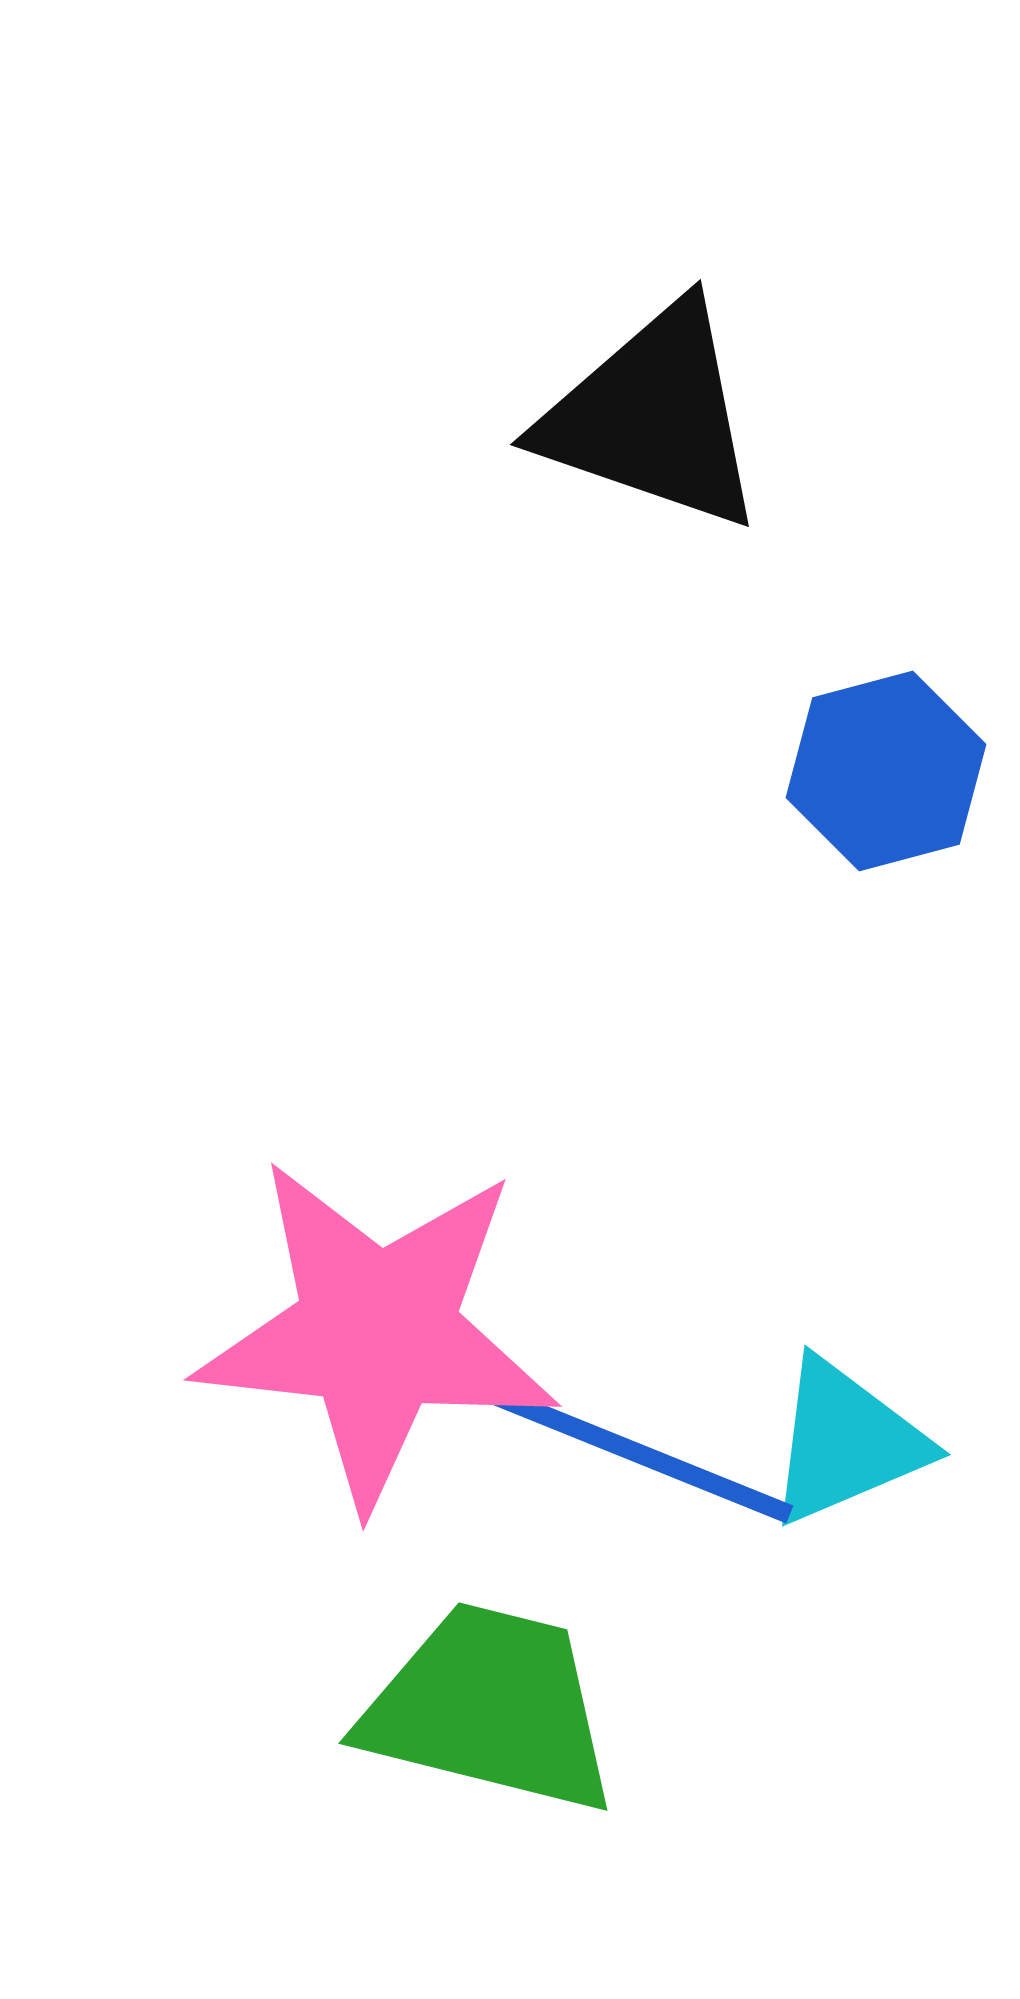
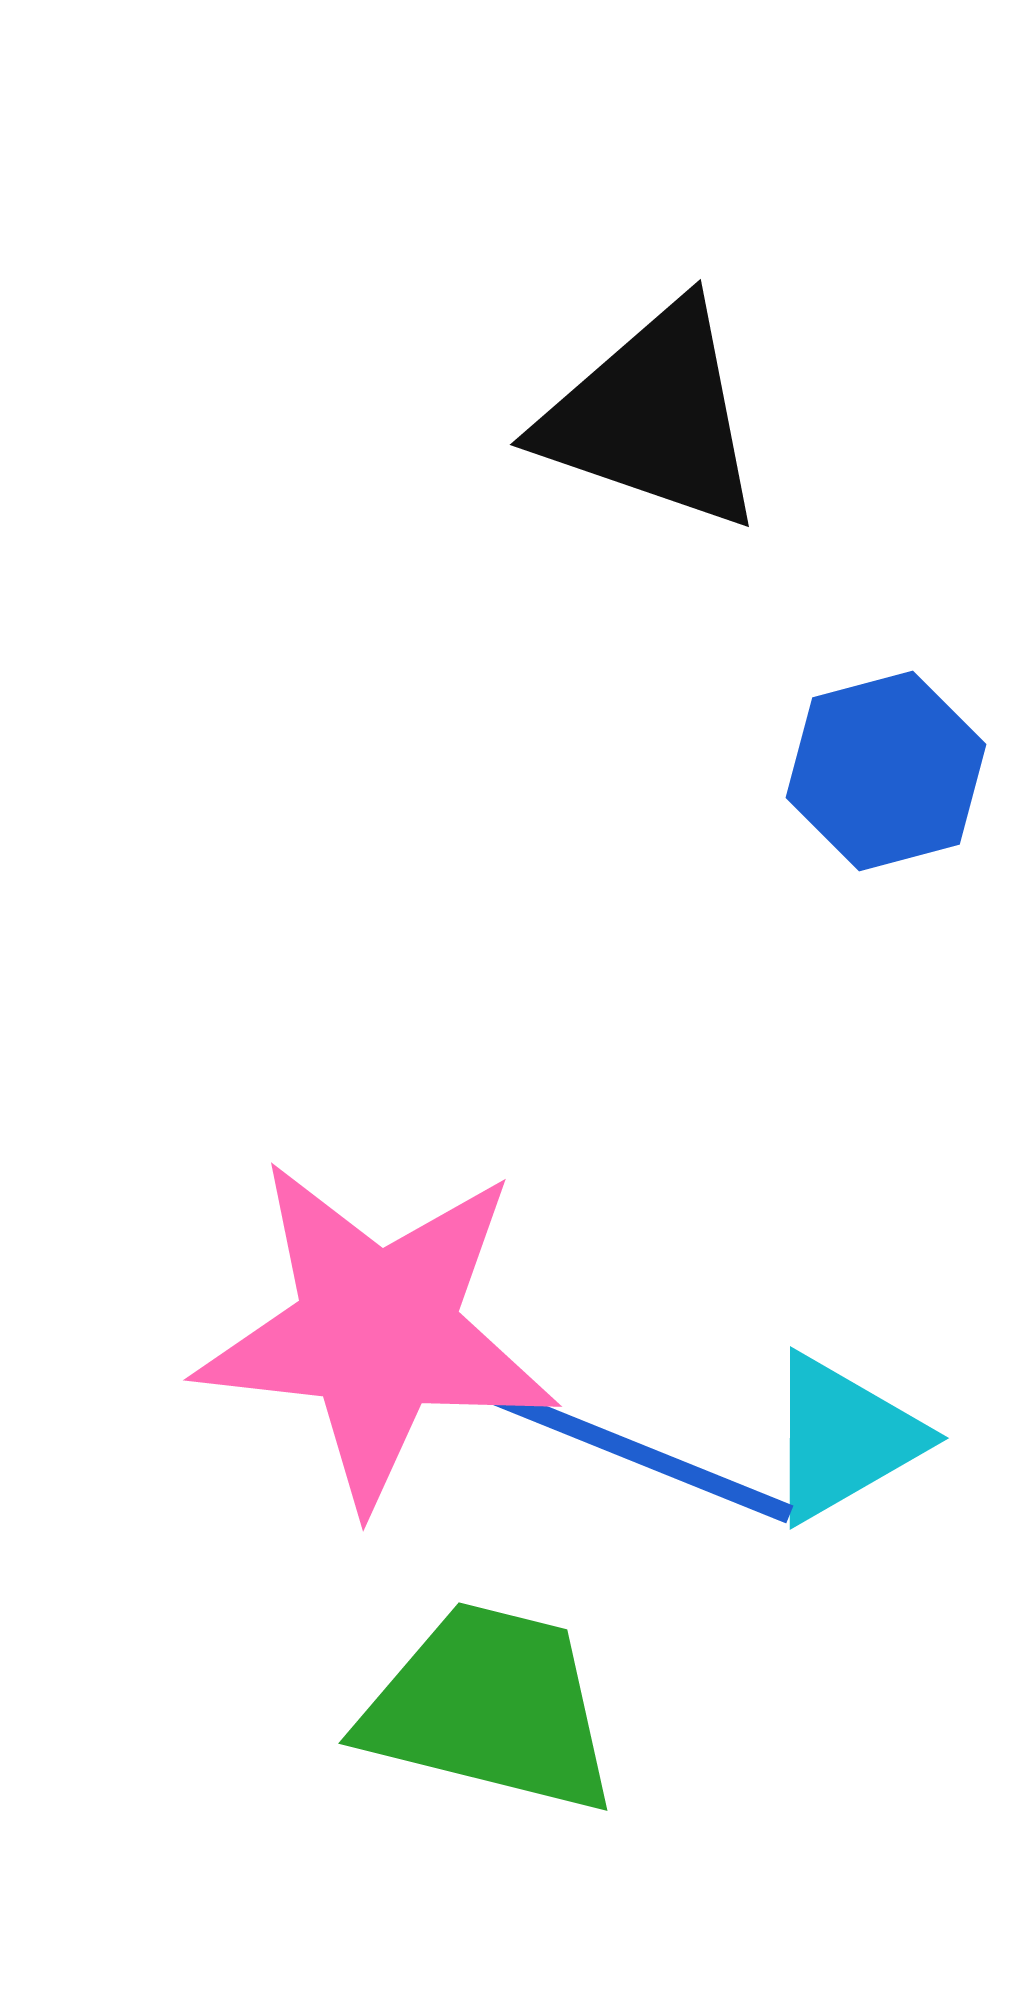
cyan triangle: moved 3 px left, 4 px up; rotated 7 degrees counterclockwise
